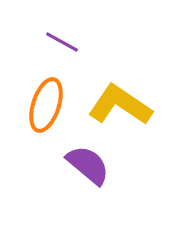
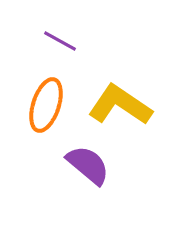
purple line: moved 2 px left, 1 px up
